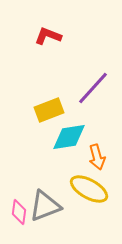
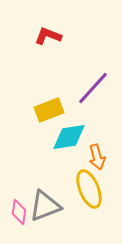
yellow ellipse: rotated 39 degrees clockwise
